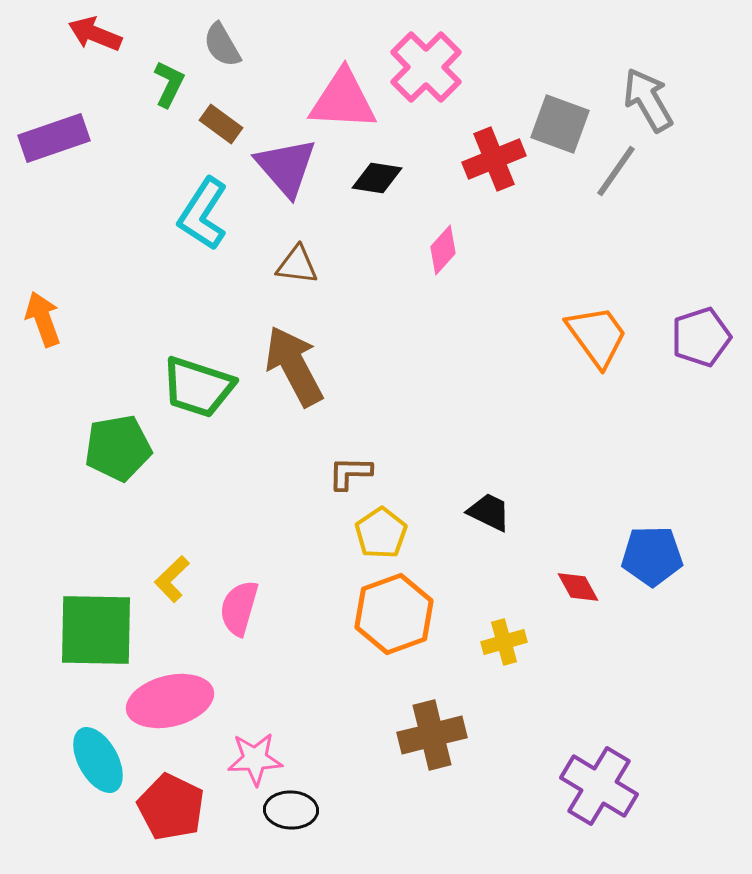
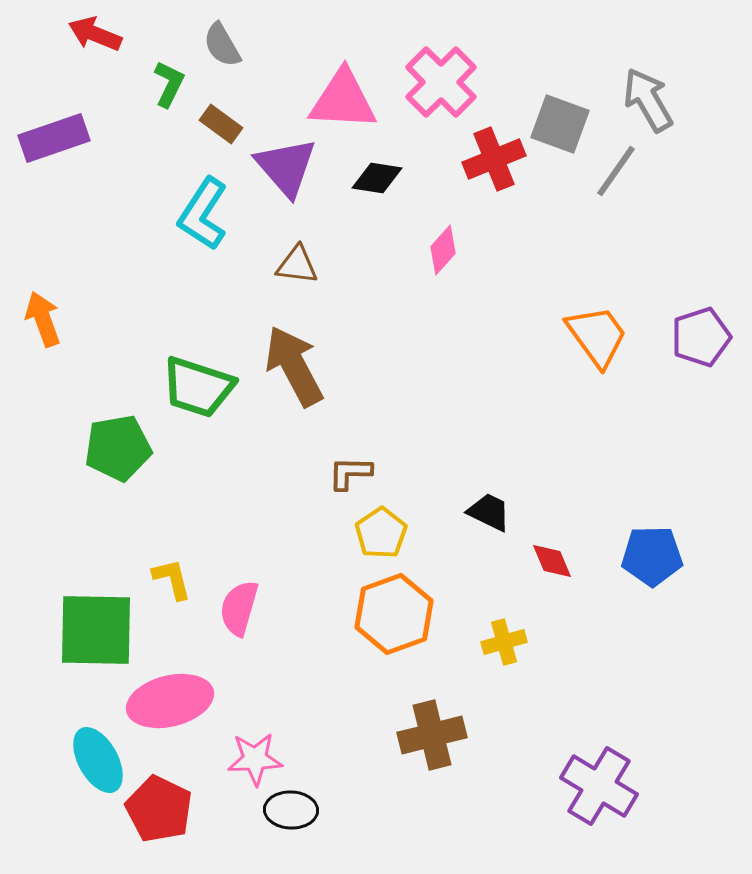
pink cross: moved 15 px right, 15 px down
yellow L-shape: rotated 120 degrees clockwise
red diamond: moved 26 px left, 26 px up; rotated 6 degrees clockwise
red pentagon: moved 12 px left, 2 px down
